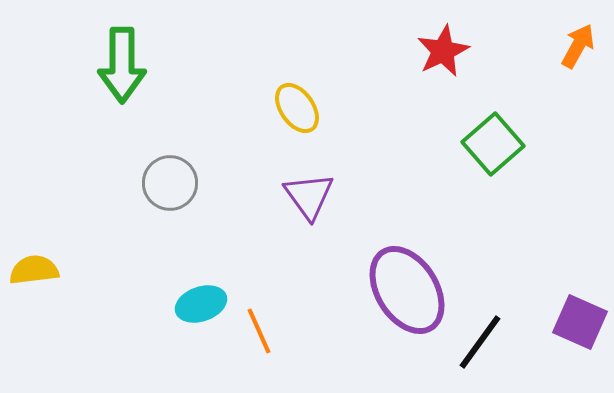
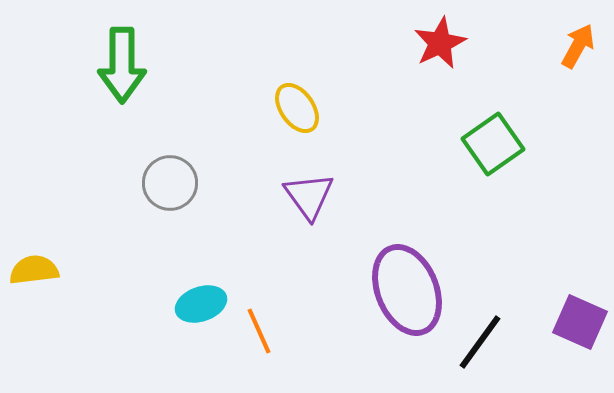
red star: moved 3 px left, 8 px up
green square: rotated 6 degrees clockwise
purple ellipse: rotated 10 degrees clockwise
